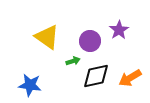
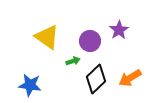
black diamond: moved 3 px down; rotated 32 degrees counterclockwise
